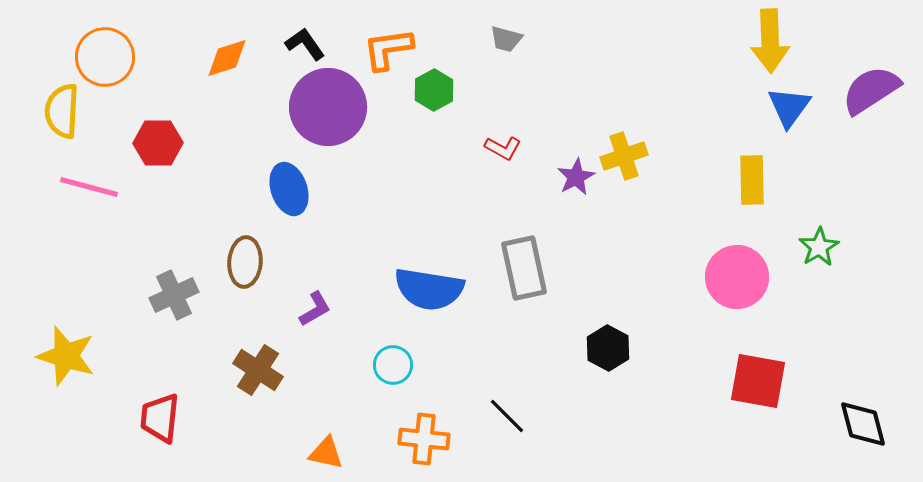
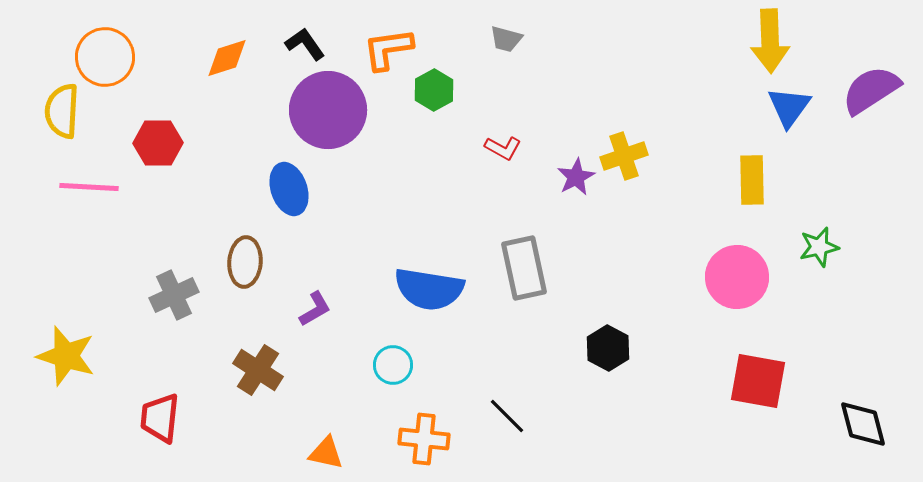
purple circle: moved 3 px down
pink line: rotated 12 degrees counterclockwise
green star: rotated 18 degrees clockwise
